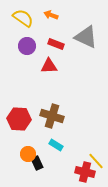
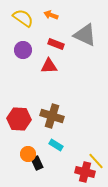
gray triangle: moved 1 px left, 2 px up
purple circle: moved 4 px left, 4 px down
